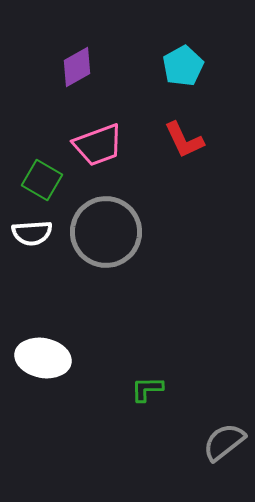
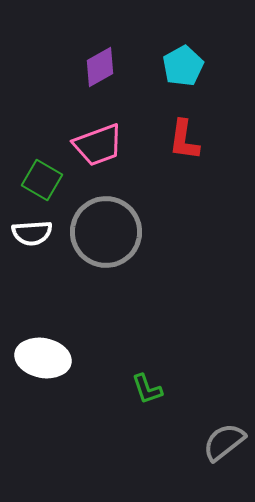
purple diamond: moved 23 px right
red L-shape: rotated 33 degrees clockwise
green L-shape: rotated 108 degrees counterclockwise
